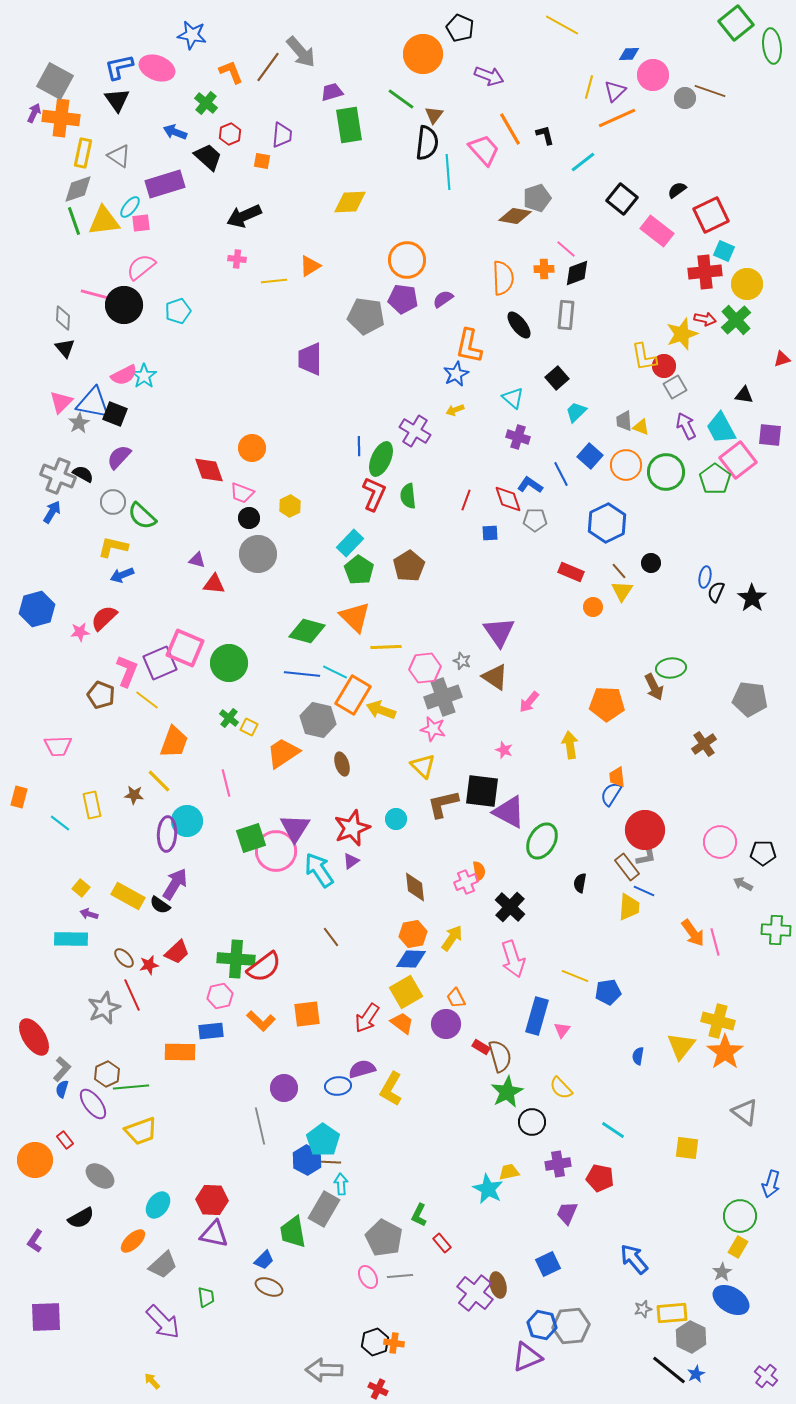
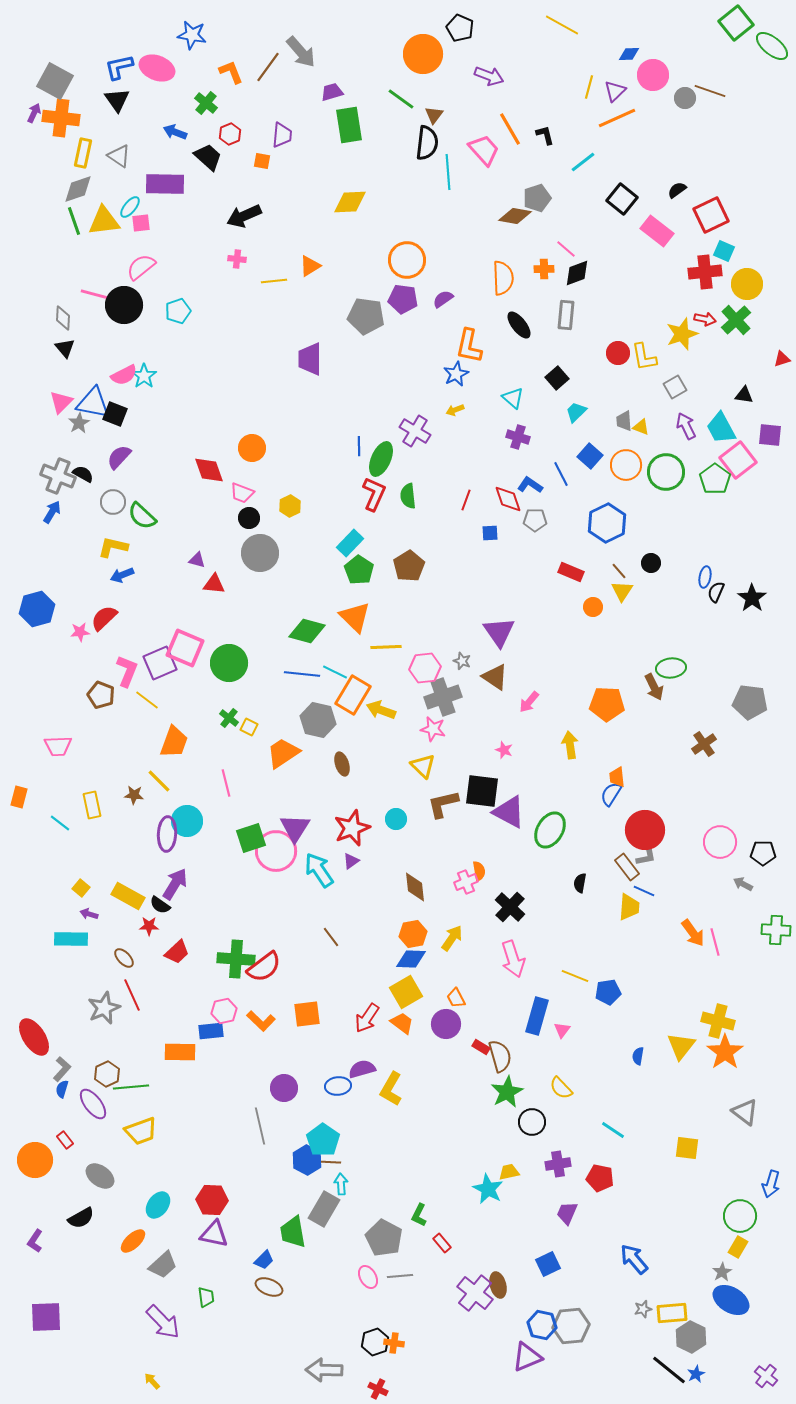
green ellipse at (772, 46): rotated 44 degrees counterclockwise
purple rectangle at (165, 184): rotated 18 degrees clockwise
red circle at (664, 366): moved 46 px left, 13 px up
gray circle at (258, 554): moved 2 px right, 1 px up
gray pentagon at (750, 699): moved 3 px down
green ellipse at (542, 841): moved 8 px right, 11 px up
red star at (149, 965): moved 39 px up; rotated 12 degrees clockwise
pink hexagon at (220, 996): moved 4 px right, 15 px down
